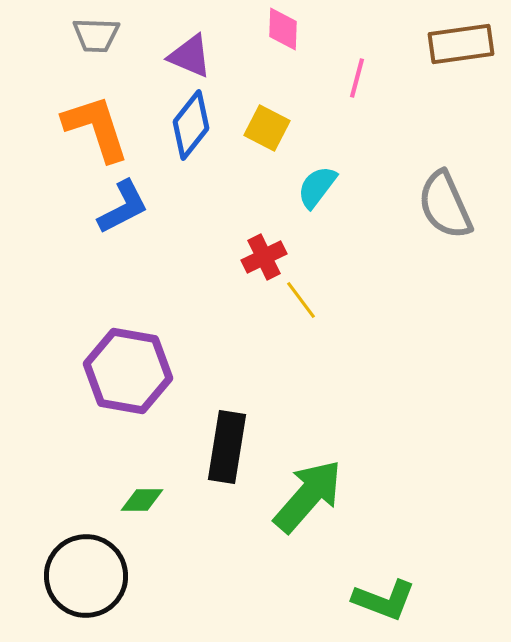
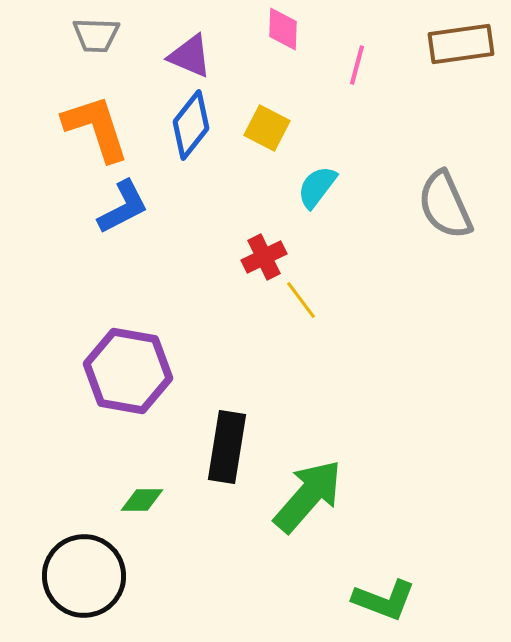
pink line: moved 13 px up
black circle: moved 2 px left
